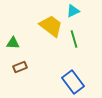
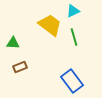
yellow trapezoid: moved 1 px left, 1 px up
green line: moved 2 px up
blue rectangle: moved 1 px left, 1 px up
